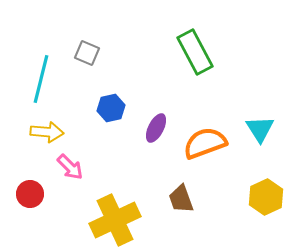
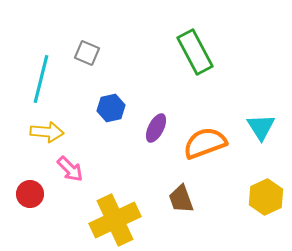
cyan triangle: moved 1 px right, 2 px up
pink arrow: moved 2 px down
